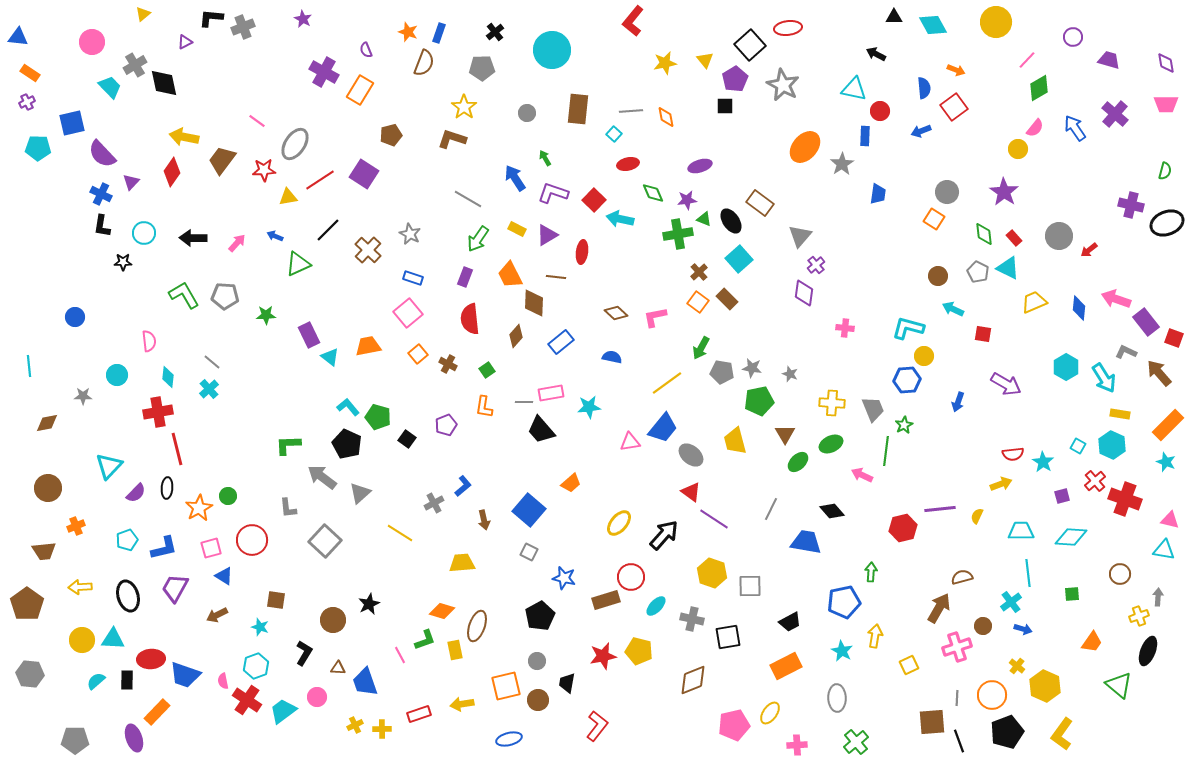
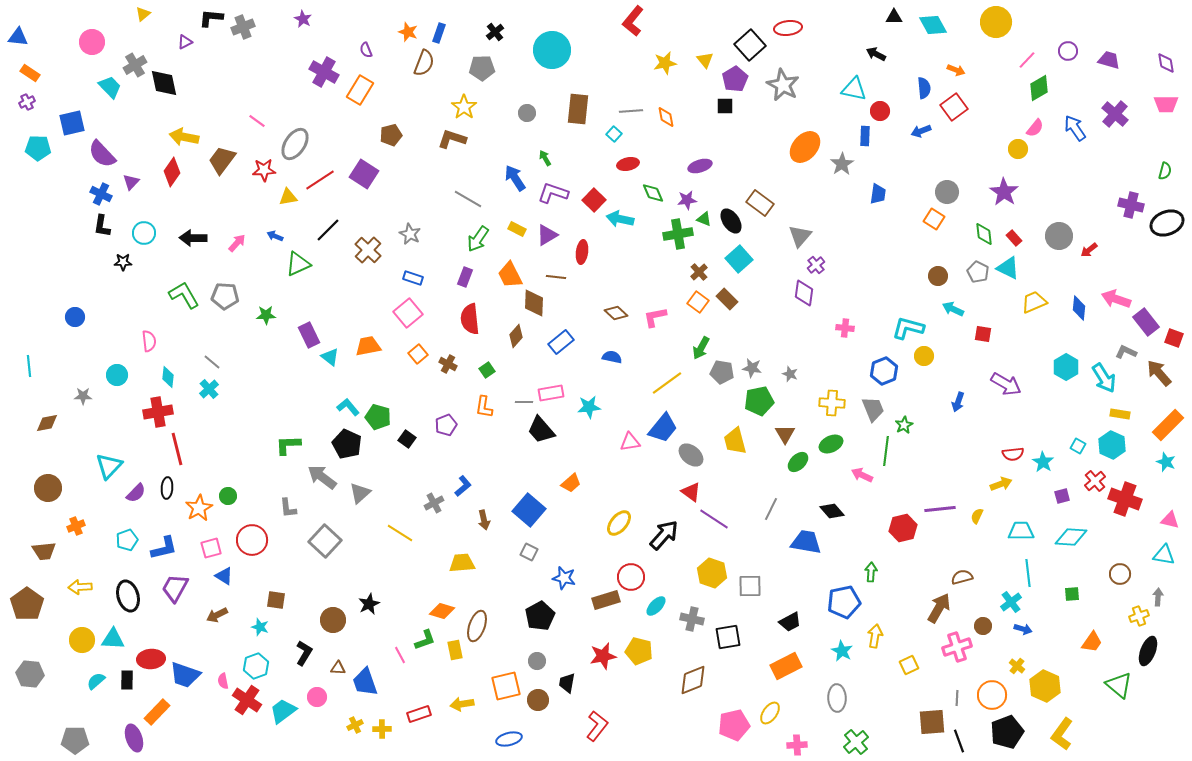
purple circle at (1073, 37): moved 5 px left, 14 px down
blue hexagon at (907, 380): moved 23 px left, 9 px up; rotated 16 degrees counterclockwise
cyan triangle at (1164, 550): moved 5 px down
